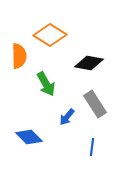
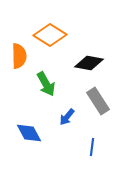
gray rectangle: moved 3 px right, 3 px up
blue diamond: moved 4 px up; rotated 16 degrees clockwise
